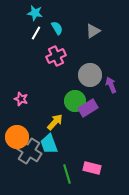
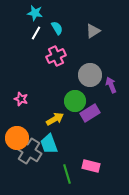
purple rectangle: moved 2 px right, 5 px down
yellow arrow: moved 3 px up; rotated 18 degrees clockwise
orange circle: moved 1 px down
pink rectangle: moved 1 px left, 2 px up
